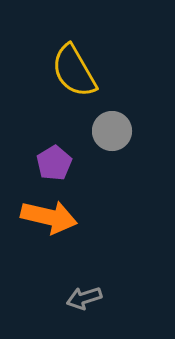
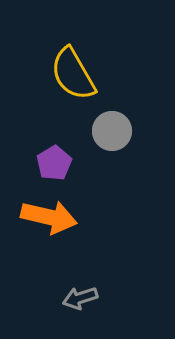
yellow semicircle: moved 1 px left, 3 px down
gray arrow: moved 4 px left
